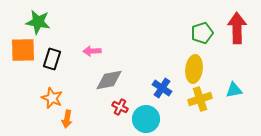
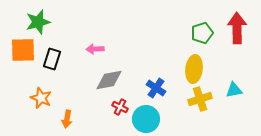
green star: rotated 25 degrees counterclockwise
pink arrow: moved 3 px right, 2 px up
blue cross: moved 6 px left
orange star: moved 11 px left
